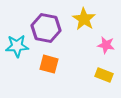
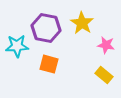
yellow star: moved 2 px left, 4 px down
yellow rectangle: rotated 18 degrees clockwise
